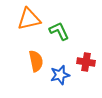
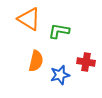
orange triangle: rotated 45 degrees clockwise
green L-shape: rotated 55 degrees counterclockwise
orange semicircle: rotated 25 degrees clockwise
